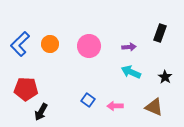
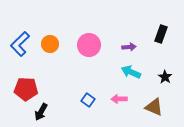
black rectangle: moved 1 px right, 1 px down
pink circle: moved 1 px up
pink arrow: moved 4 px right, 7 px up
